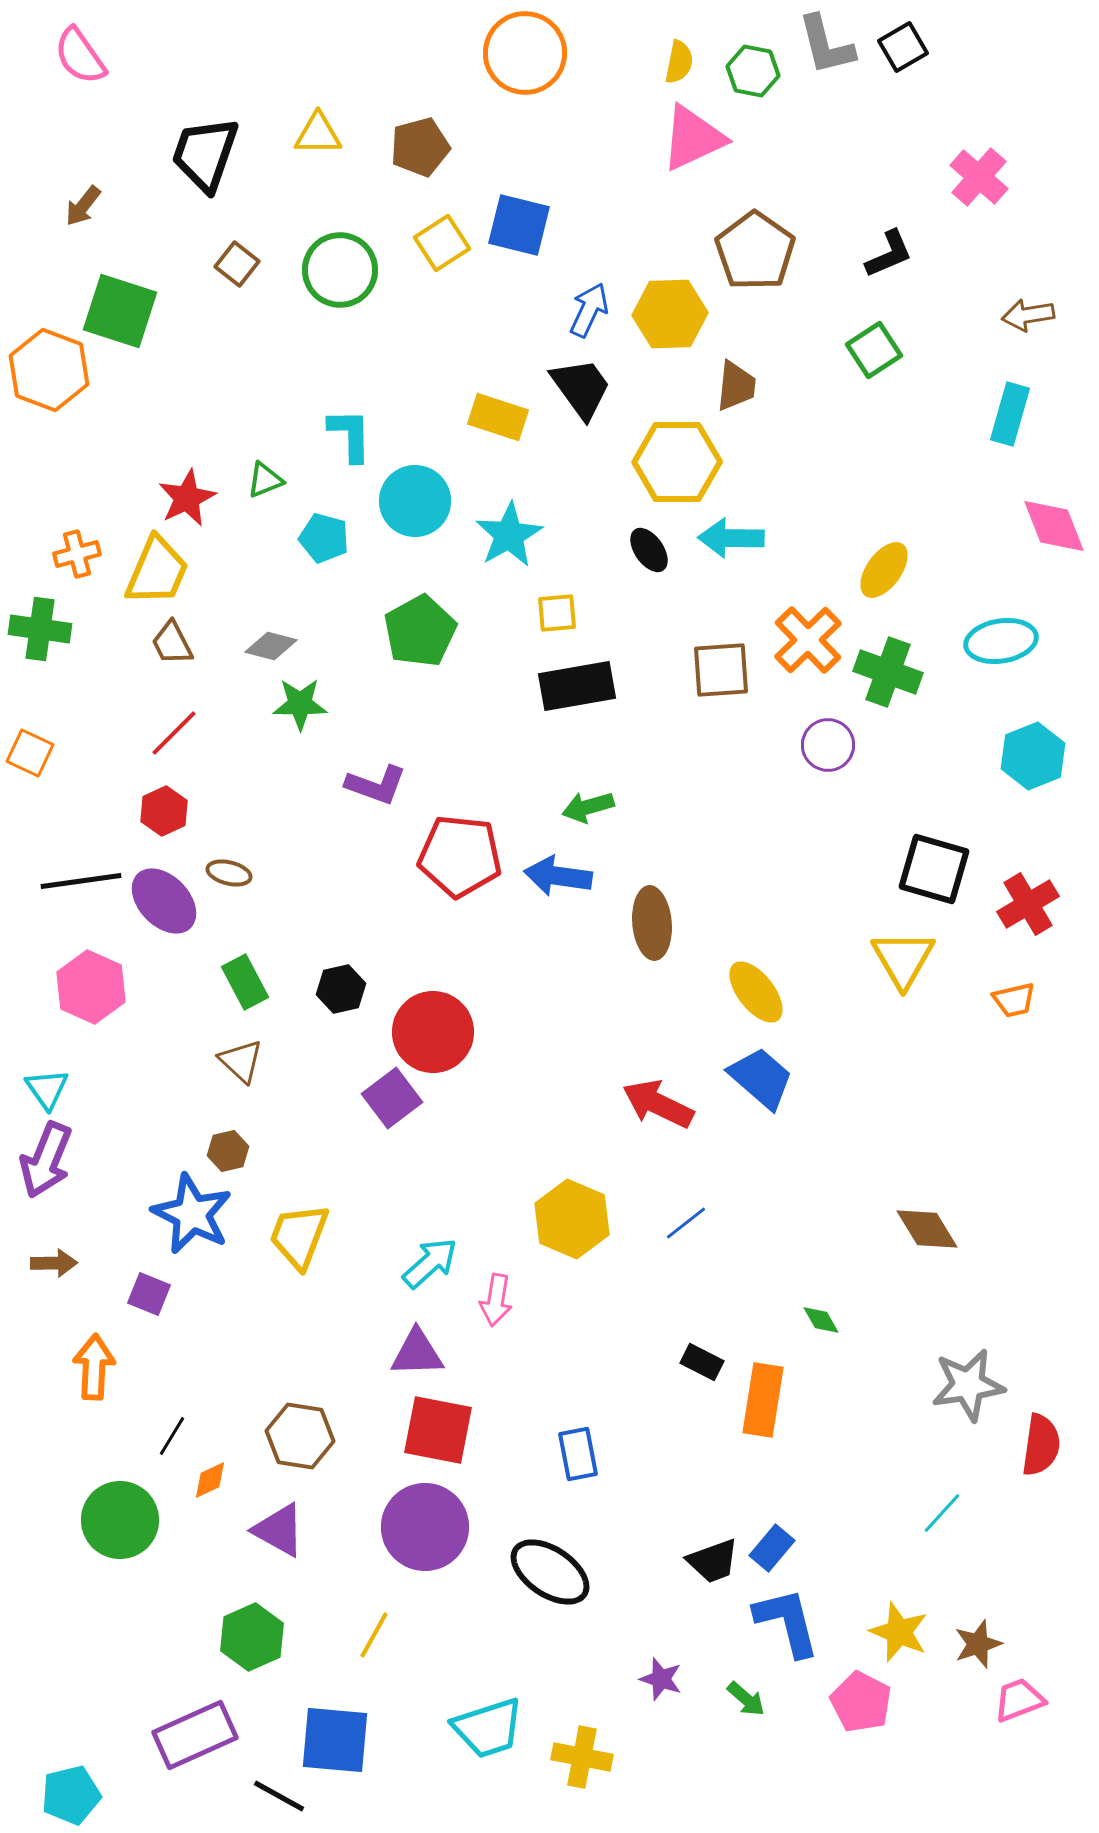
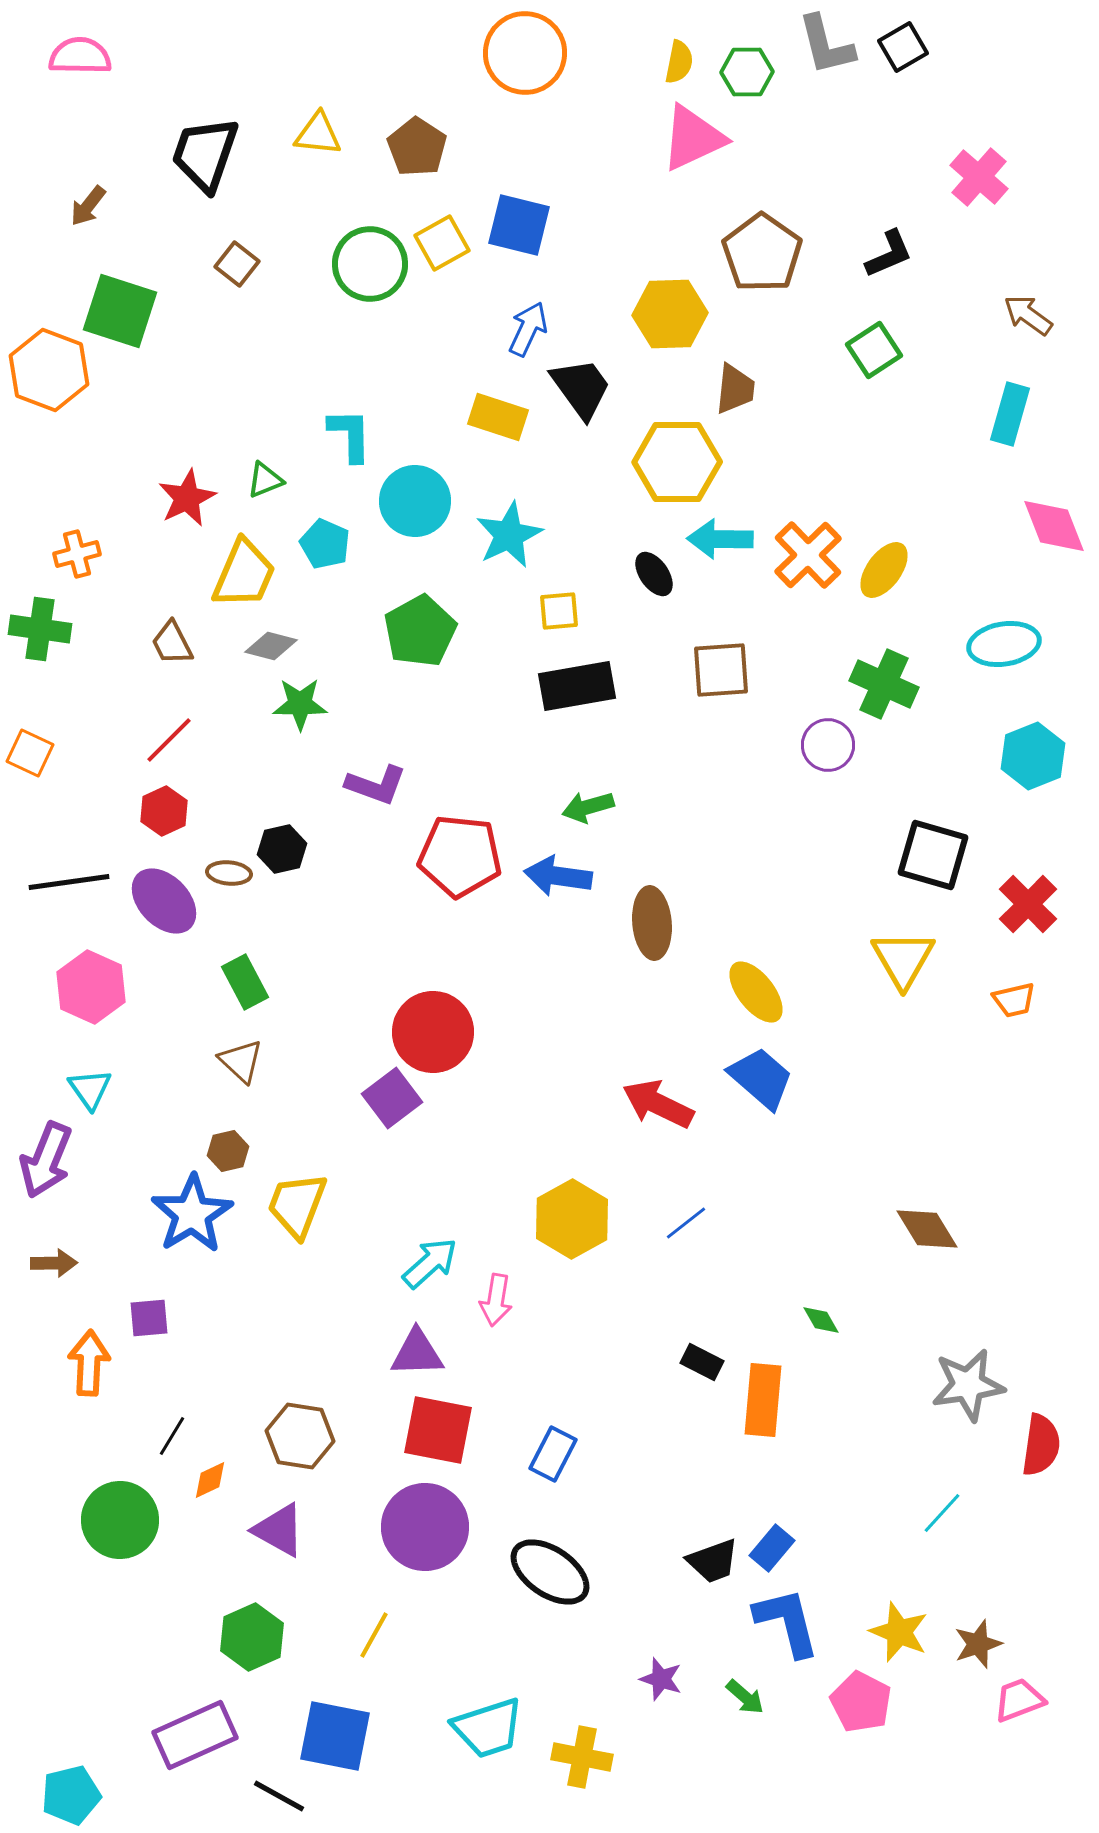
pink semicircle at (80, 56): rotated 126 degrees clockwise
green hexagon at (753, 71): moved 6 px left, 1 px down; rotated 12 degrees counterclockwise
yellow triangle at (318, 134): rotated 6 degrees clockwise
brown pentagon at (420, 147): moved 3 px left; rotated 24 degrees counterclockwise
brown arrow at (83, 206): moved 5 px right
yellow square at (442, 243): rotated 4 degrees clockwise
brown pentagon at (755, 251): moved 7 px right, 2 px down
green circle at (340, 270): moved 30 px right, 6 px up
blue arrow at (589, 310): moved 61 px left, 19 px down
brown arrow at (1028, 315): rotated 45 degrees clockwise
brown trapezoid at (736, 386): moved 1 px left, 3 px down
cyan star at (509, 535): rotated 4 degrees clockwise
cyan pentagon at (324, 538): moved 1 px right, 6 px down; rotated 9 degrees clockwise
cyan arrow at (731, 538): moved 11 px left, 1 px down
black ellipse at (649, 550): moved 5 px right, 24 px down
yellow trapezoid at (157, 571): moved 87 px right, 3 px down
yellow square at (557, 613): moved 2 px right, 2 px up
orange cross at (808, 640): moved 85 px up
cyan ellipse at (1001, 641): moved 3 px right, 3 px down
green cross at (888, 672): moved 4 px left, 12 px down; rotated 4 degrees clockwise
red line at (174, 733): moved 5 px left, 7 px down
black square at (934, 869): moved 1 px left, 14 px up
brown ellipse at (229, 873): rotated 9 degrees counterclockwise
black line at (81, 881): moved 12 px left, 1 px down
red cross at (1028, 904): rotated 14 degrees counterclockwise
black hexagon at (341, 989): moved 59 px left, 140 px up
cyan triangle at (47, 1089): moved 43 px right
blue star at (192, 1214): rotated 14 degrees clockwise
yellow hexagon at (572, 1219): rotated 8 degrees clockwise
yellow trapezoid at (299, 1236): moved 2 px left, 31 px up
purple square at (149, 1294): moved 24 px down; rotated 27 degrees counterclockwise
orange arrow at (94, 1367): moved 5 px left, 4 px up
orange rectangle at (763, 1400): rotated 4 degrees counterclockwise
blue rectangle at (578, 1454): moved 25 px left; rotated 38 degrees clockwise
green arrow at (746, 1699): moved 1 px left, 2 px up
blue square at (335, 1740): moved 4 px up; rotated 6 degrees clockwise
